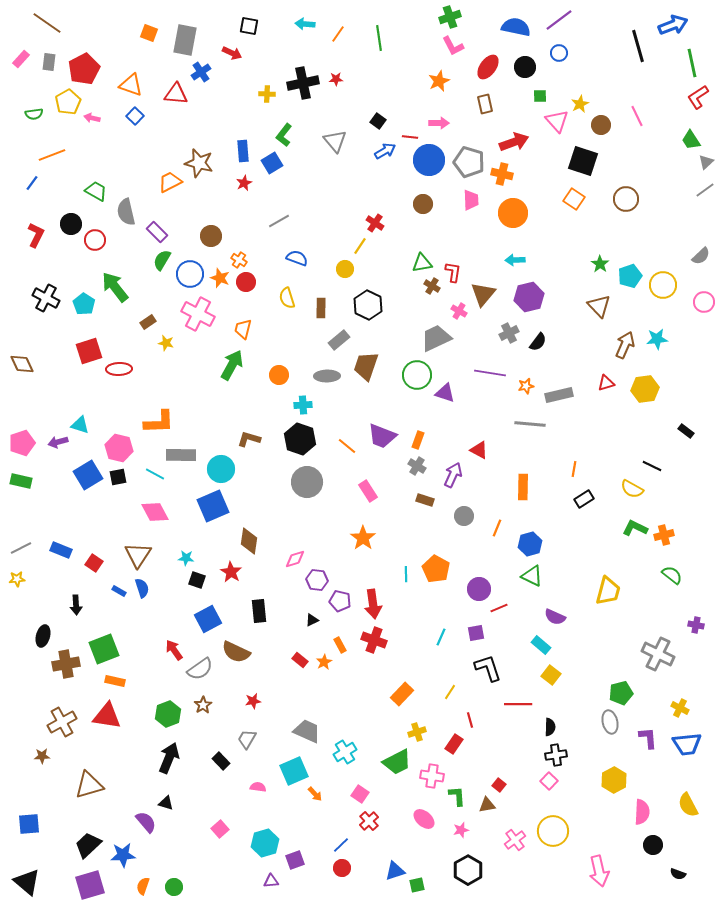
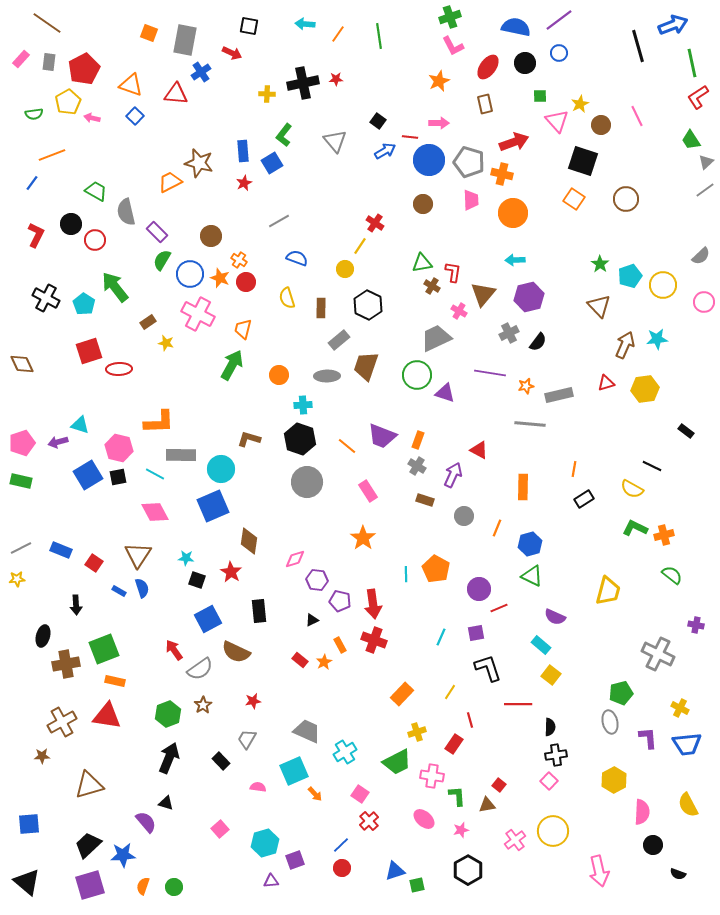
green line at (379, 38): moved 2 px up
black circle at (525, 67): moved 4 px up
